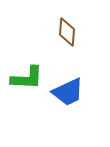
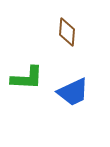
blue trapezoid: moved 5 px right
